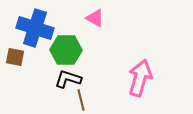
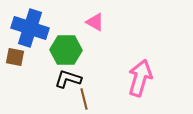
pink triangle: moved 4 px down
blue cross: moved 5 px left
brown line: moved 3 px right, 1 px up
